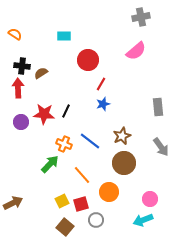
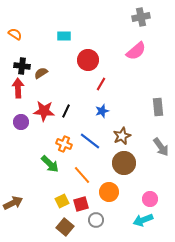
blue star: moved 1 px left, 7 px down
red star: moved 3 px up
green arrow: rotated 90 degrees clockwise
